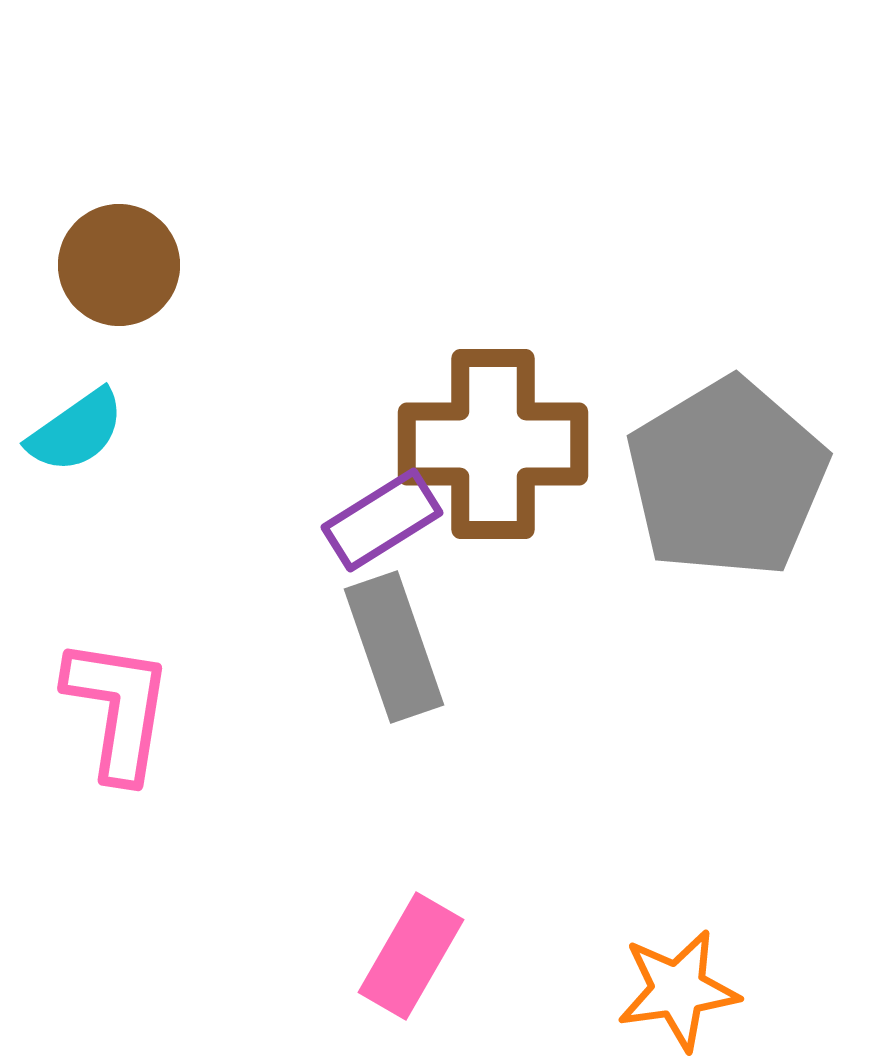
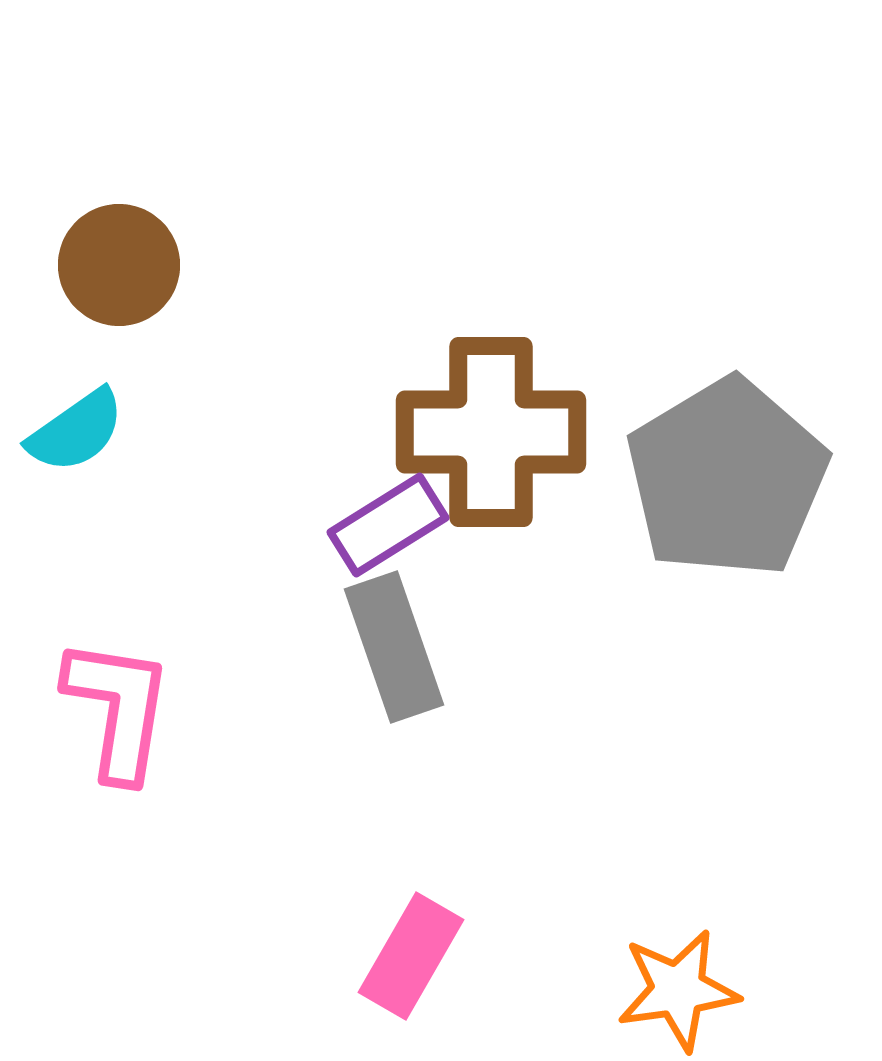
brown cross: moved 2 px left, 12 px up
purple rectangle: moved 6 px right, 5 px down
